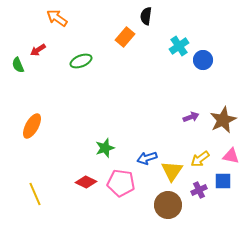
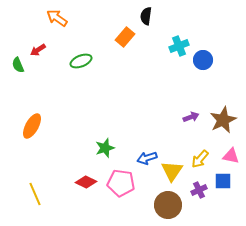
cyan cross: rotated 12 degrees clockwise
yellow arrow: rotated 12 degrees counterclockwise
